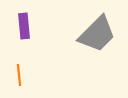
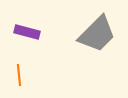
purple rectangle: moved 3 px right, 6 px down; rotated 70 degrees counterclockwise
